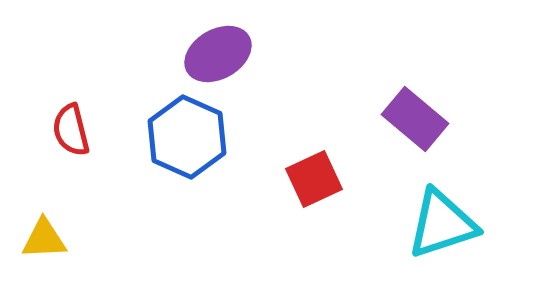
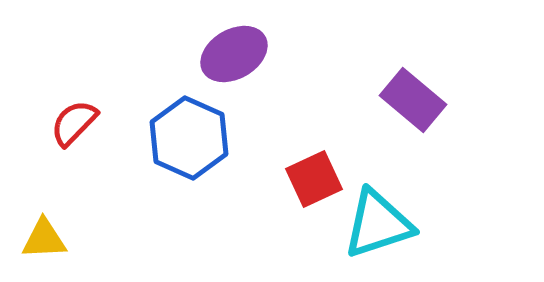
purple ellipse: moved 16 px right
purple rectangle: moved 2 px left, 19 px up
red semicircle: moved 3 px right, 7 px up; rotated 58 degrees clockwise
blue hexagon: moved 2 px right, 1 px down
cyan triangle: moved 64 px left
